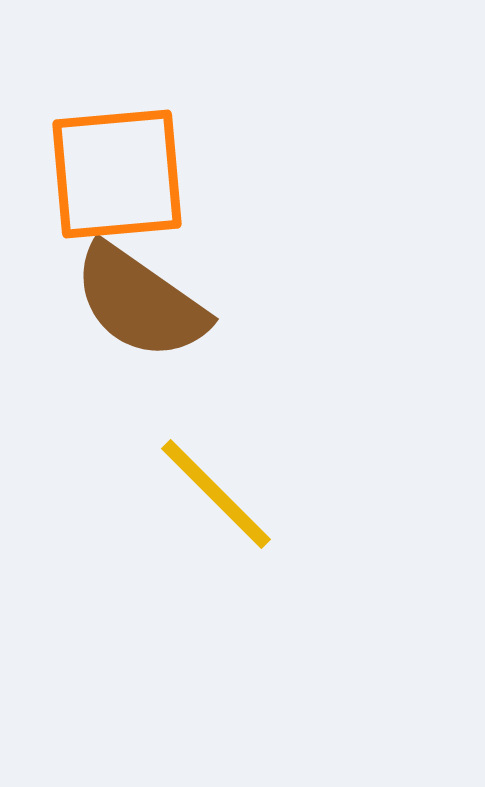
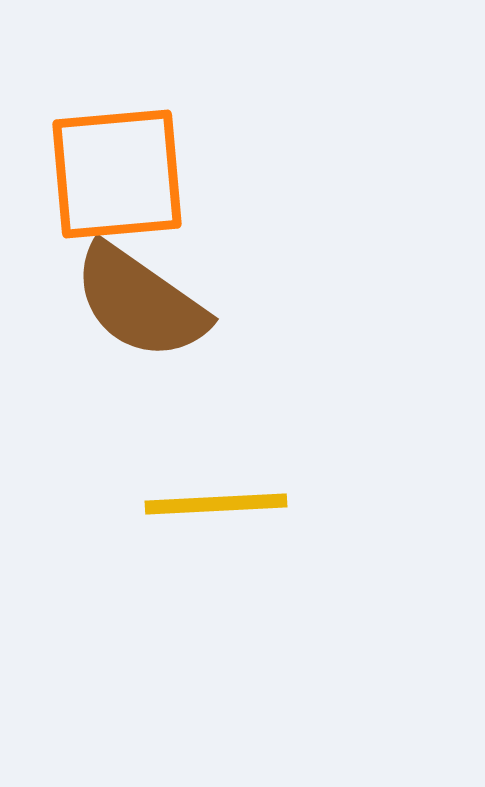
yellow line: moved 10 px down; rotated 48 degrees counterclockwise
